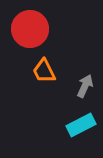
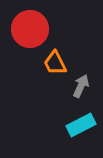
orange trapezoid: moved 11 px right, 8 px up
gray arrow: moved 4 px left
